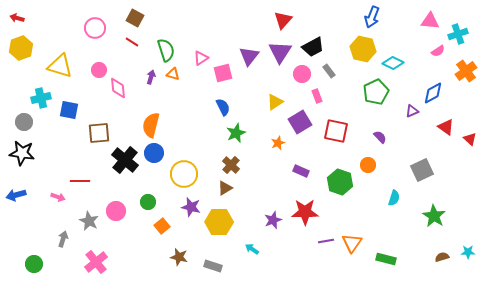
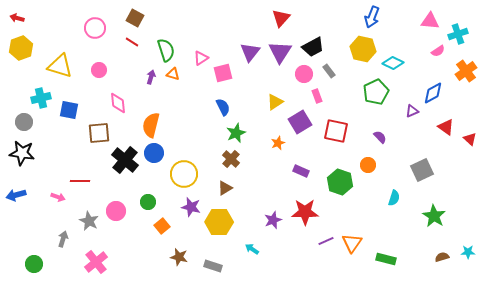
red triangle at (283, 20): moved 2 px left, 2 px up
purple triangle at (249, 56): moved 1 px right, 4 px up
pink circle at (302, 74): moved 2 px right
pink diamond at (118, 88): moved 15 px down
brown cross at (231, 165): moved 6 px up
purple line at (326, 241): rotated 14 degrees counterclockwise
